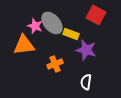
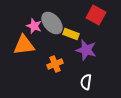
pink star: moved 1 px left
